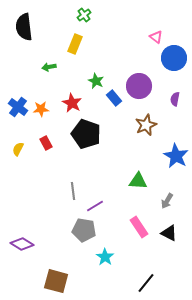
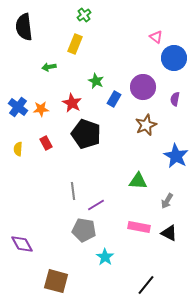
purple circle: moved 4 px right, 1 px down
blue rectangle: moved 1 px down; rotated 70 degrees clockwise
yellow semicircle: rotated 24 degrees counterclockwise
purple line: moved 1 px right, 1 px up
pink rectangle: rotated 45 degrees counterclockwise
purple diamond: rotated 30 degrees clockwise
black line: moved 2 px down
